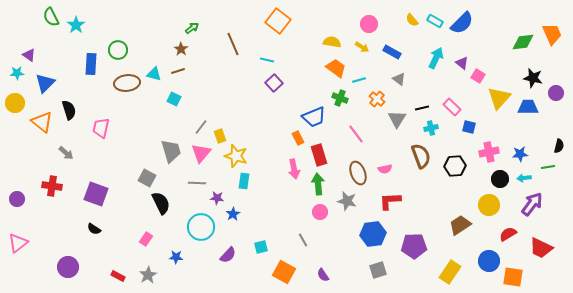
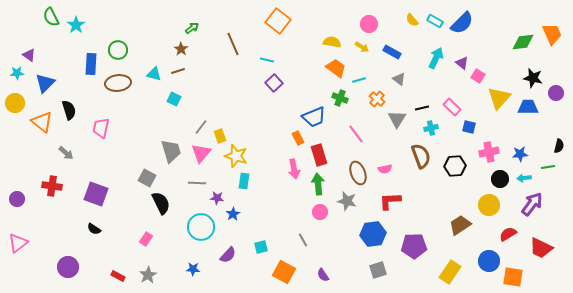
brown ellipse at (127, 83): moved 9 px left
blue star at (176, 257): moved 17 px right, 12 px down
